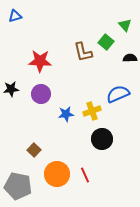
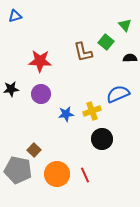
gray pentagon: moved 16 px up
